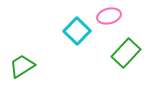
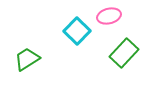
green rectangle: moved 2 px left
green trapezoid: moved 5 px right, 7 px up
